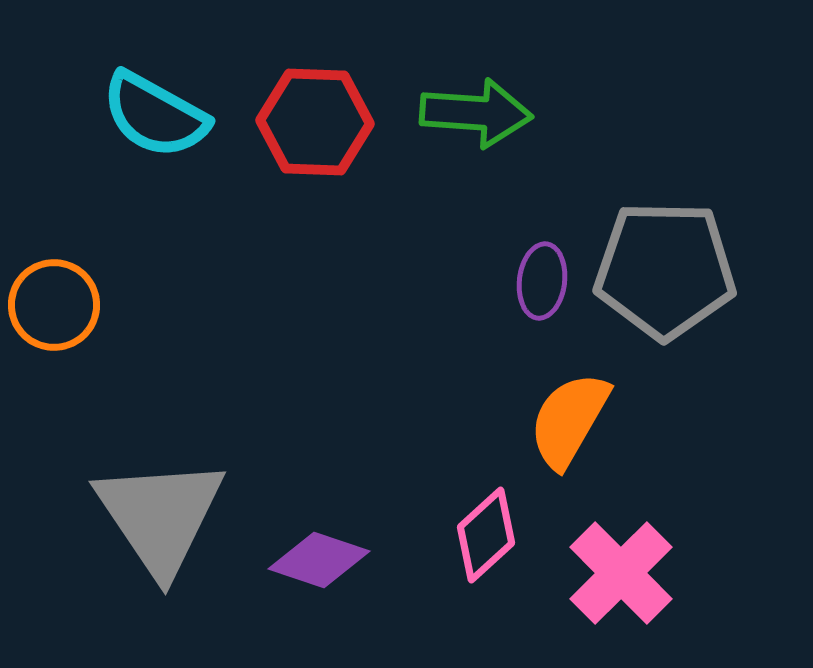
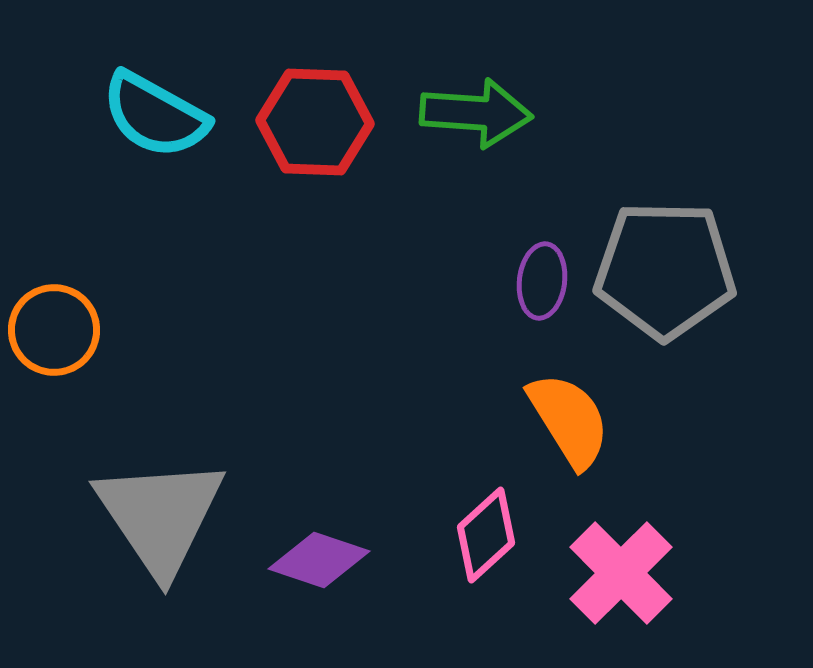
orange circle: moved 25 px down
orange semicircle: rotated 118 degrees clockwise
